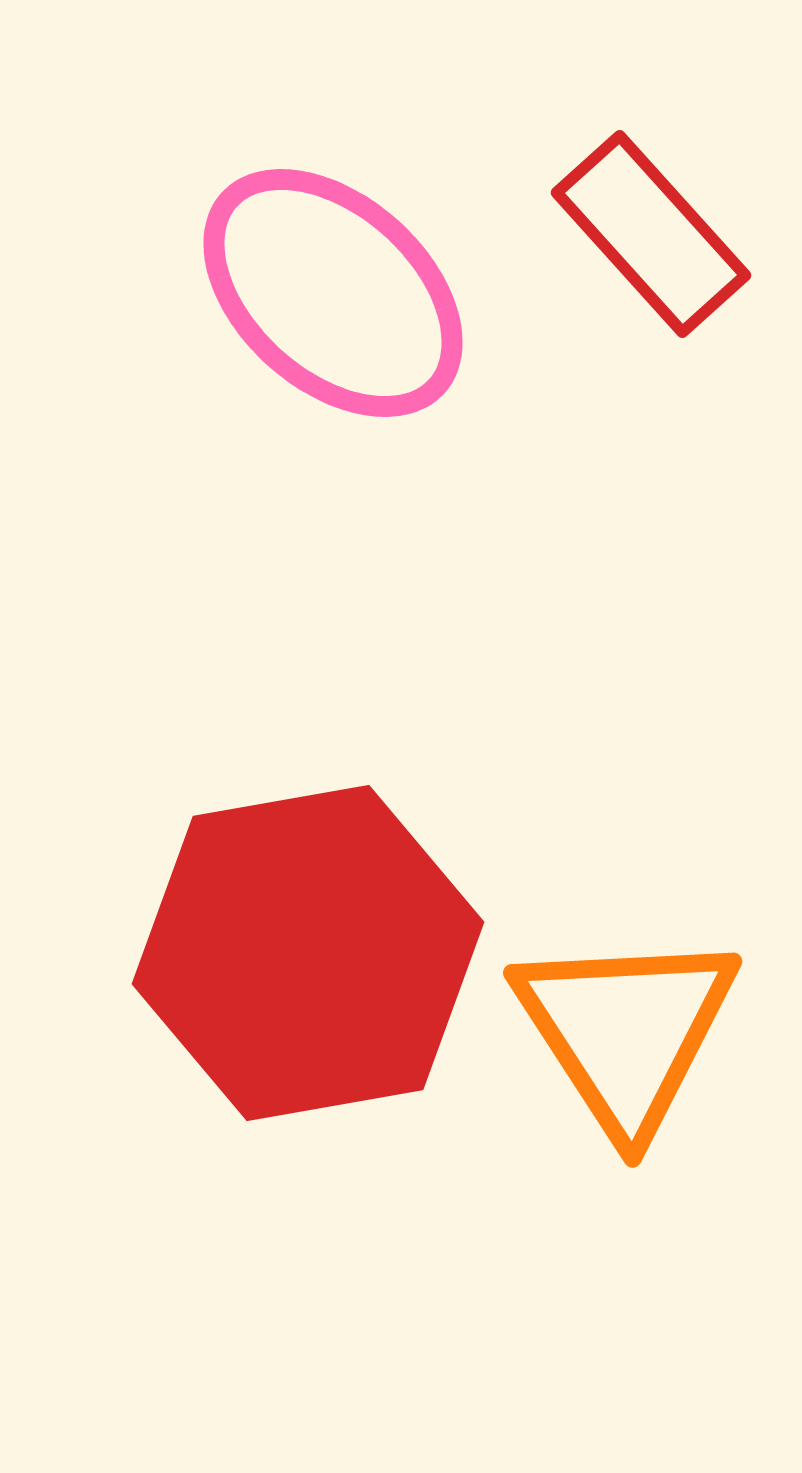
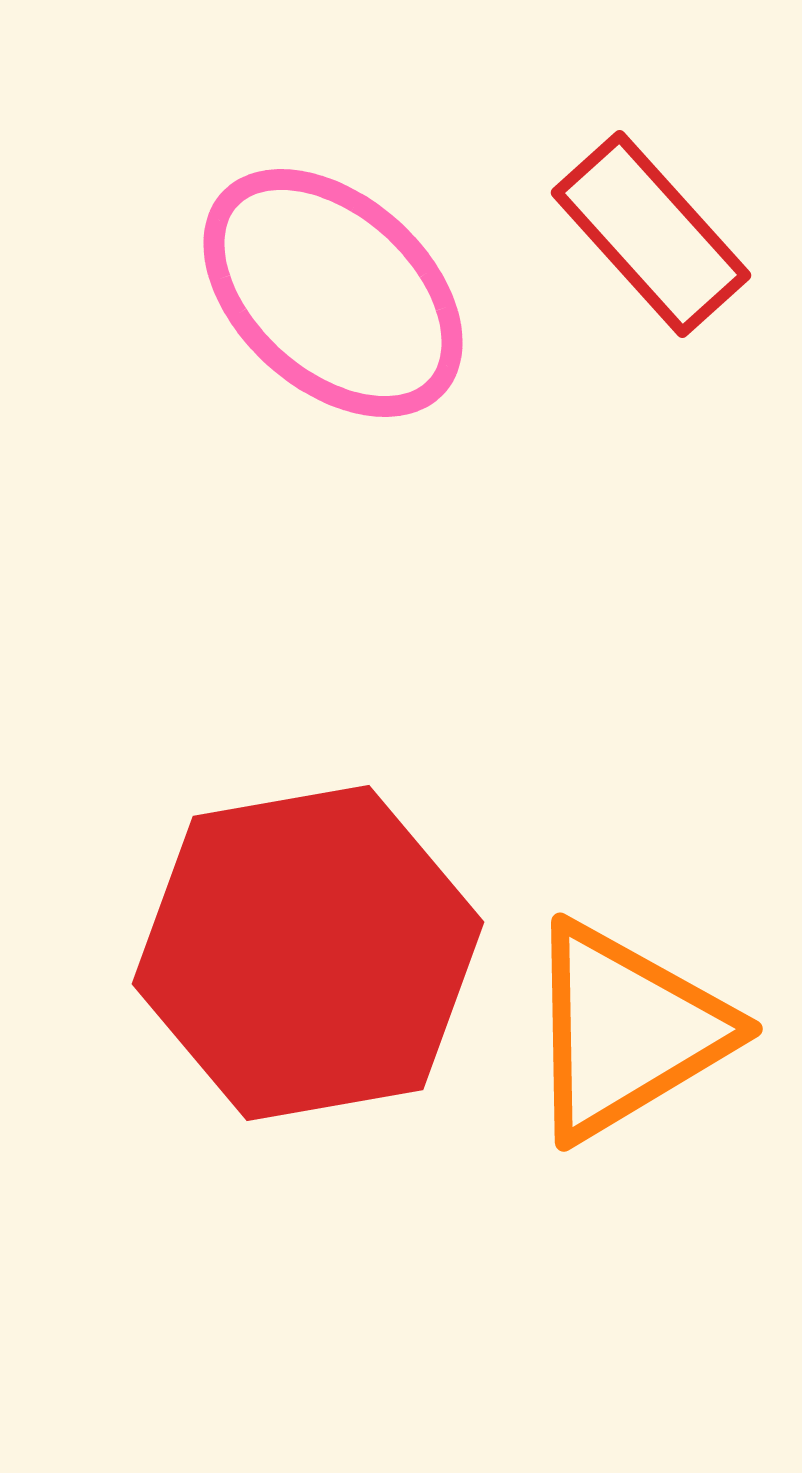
orange triangle: rotated 32 degrees clockwise
